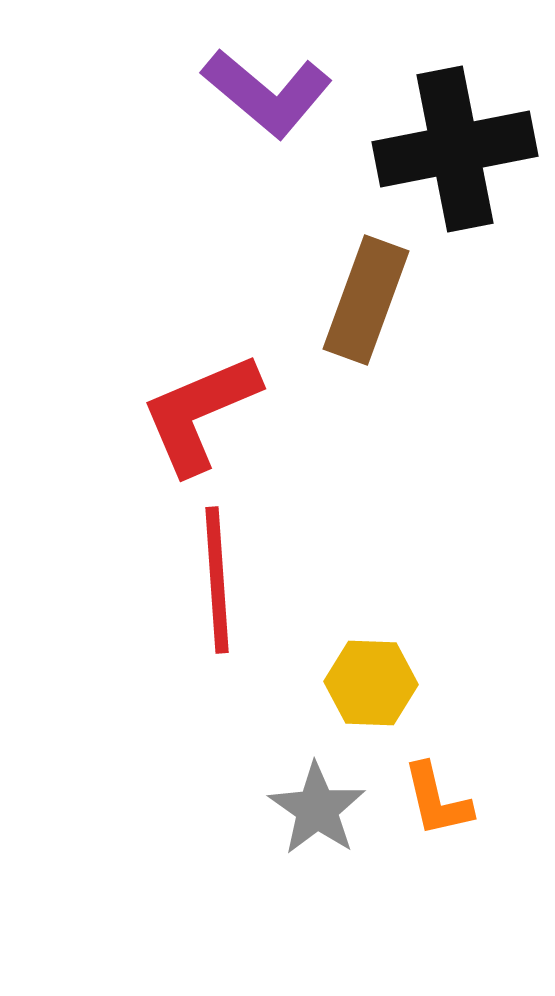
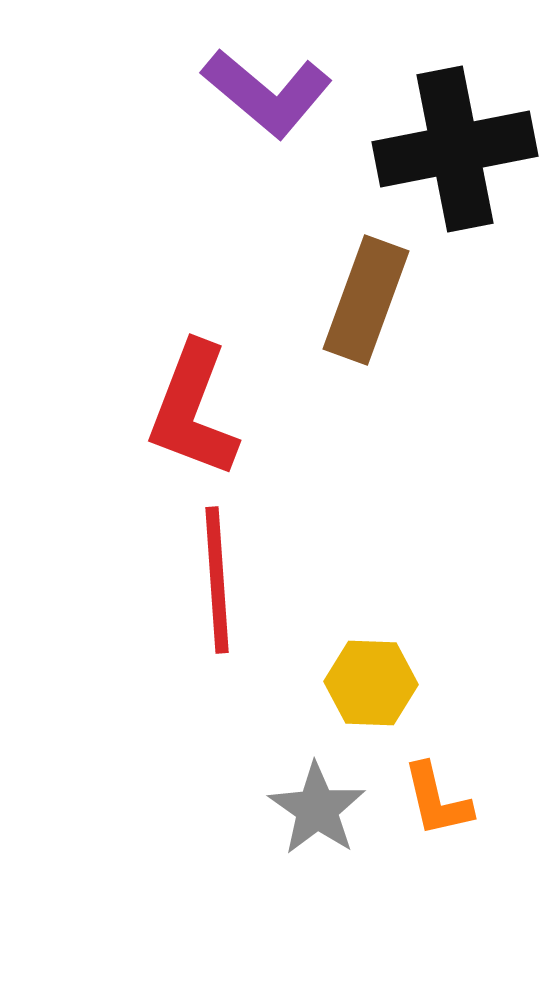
red L-shape: moved 7 px left, 3 px up; rotated 46 degrees counterclockwise
